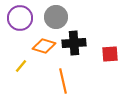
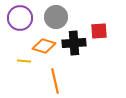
red square: moved 11 px left, 23 px up
yellow line: moved 3 px right, 5 px up; rotated 56 degrees clockwise
orange line: moved 8 px left
